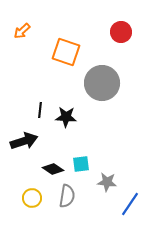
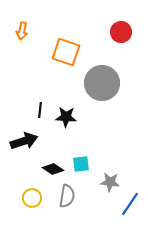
orange arrow: rotated 36 degrees counterclockwise
gray star: moved 3 px right
